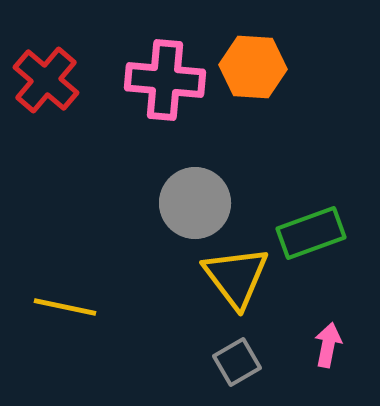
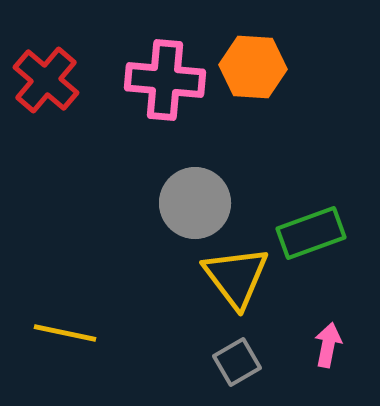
yellow line: moved 26 px down
